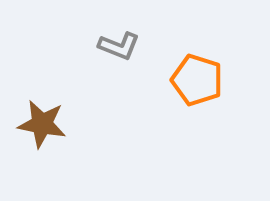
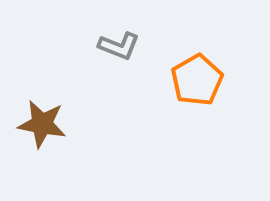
orange pentagon: rotated 24 degrees clockwise
